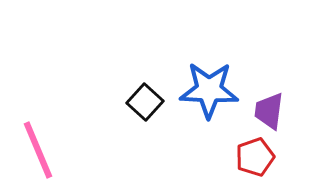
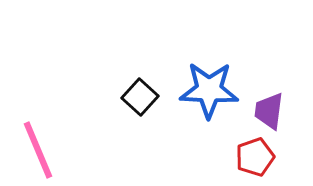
black square: moved 5 px left, 5 px up
